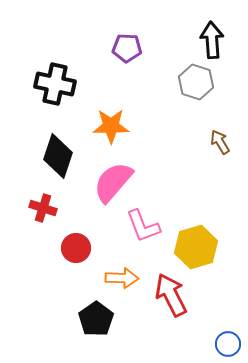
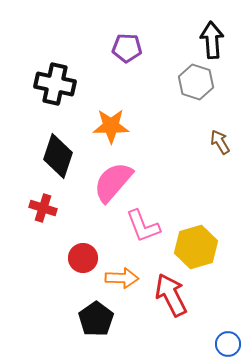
red circle: moved 7 px right, 10 px down
